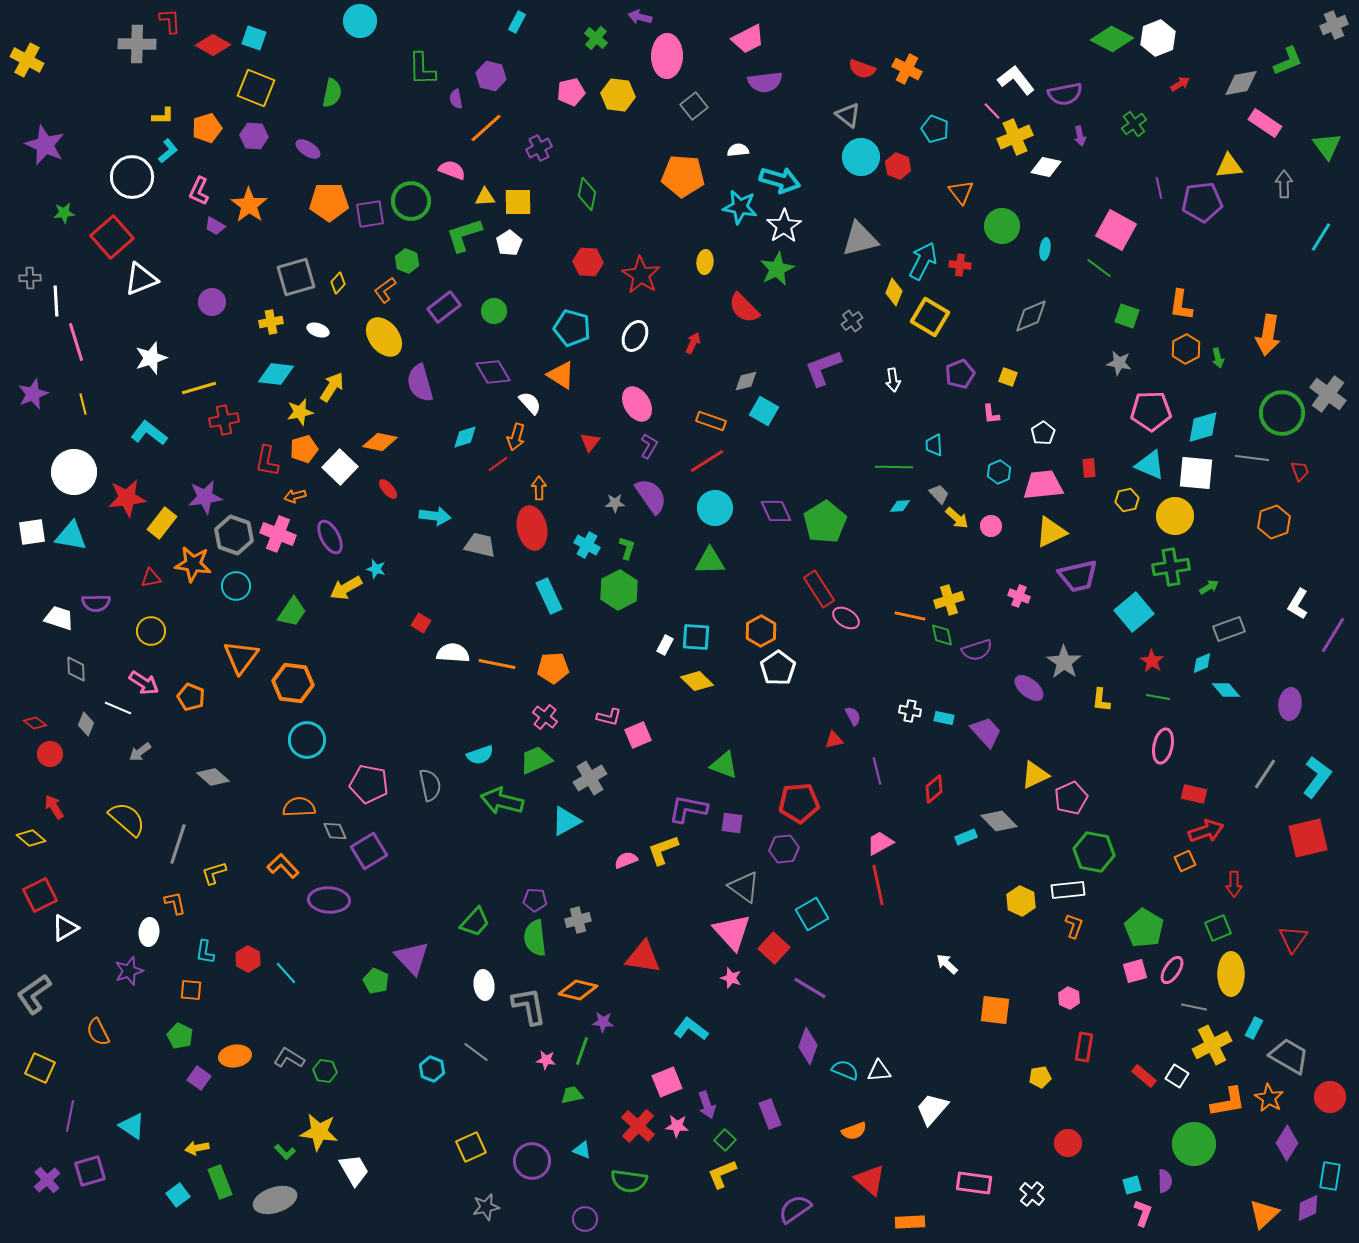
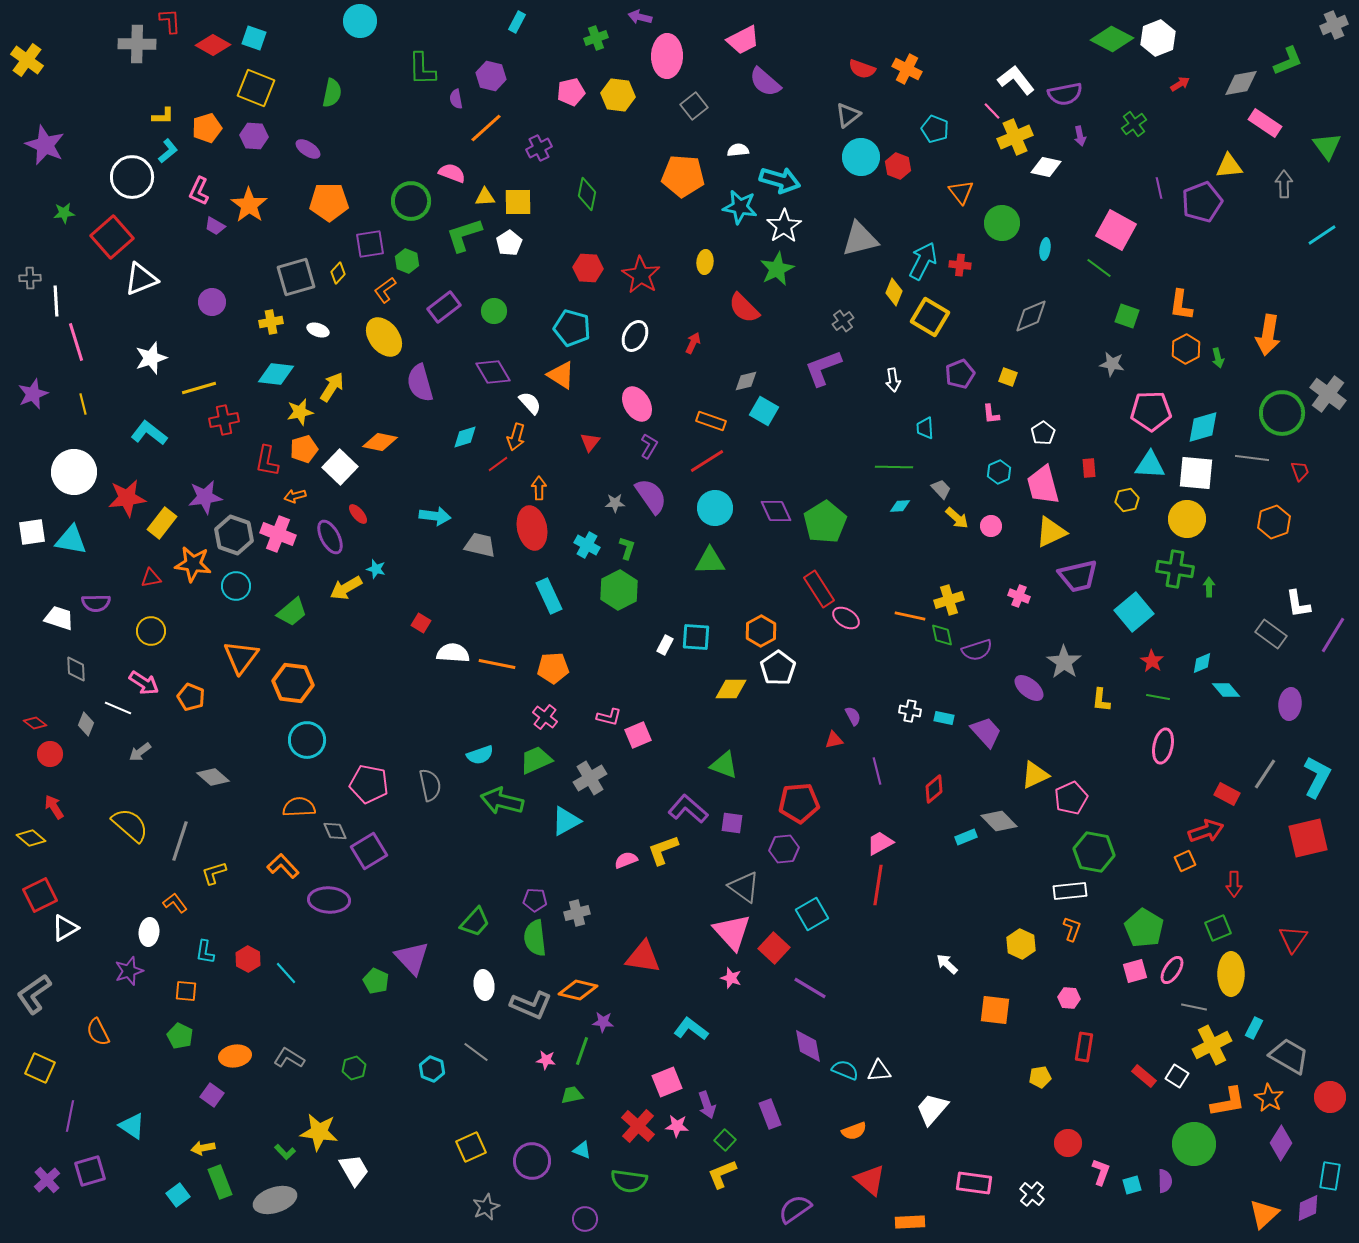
green cross at (596, 38): rotated 30 degrees clockwise
pink trapezoid at (748, 39): moved 5 px left, 1 px down
yellow cross at (27, 60): rotated 8 degrees clockwise
purple semicircle at (765, 82): rotated 48 degrees clockwise
gray triangle at (848, 115): rotated 44 degrees clockwise
pink semicircle at (452, 170): moved 3 px down
purple pentagon at (1202, 202): rotated 15 degrees counterclockwise
purple square at (370, 214): moved 30 px down
green circle at (1002, 226): moved 3 px up
cyan line at (1321, 237): moved 1 px right, 2 px up; rotated 24 degrees clockwise
red hexagon at (588, 262): moved 6 px down
yellow diamond at (338, 283): moved 10 px up
gray cross at (852, 321): moved 9 px left
gray star at (1119, 363): moved 7 px left, 1 px down
cyan trapezoid at (934, 445): moved 9 px left, 17 px up
cyan triangle at (1150, 465): rotated 20 degrees counterclockwise
pink trapezoid at (1043, 485): rotated 99 degrees counterclockwise
red ellipse at (388, 489): moved 30 px left, 25 px down
gray trapezoid at (939, 494): moved 2 px right, 5 px up
yellow circle at (1175, 516): moved 12 px right, 3 px down
cyan triangle at (71, 536): moved 4 px down
green cross at (1171, 567): moved 4 px right, 2 px down; rotated 18 degrees clockwise
green arrow at (1209, 587): rotated 60 degrees counterclockwise
white L-shape at (1298, 604): rotated 40 degrees counterclockwise
green trapezoid at (292, 612): rotated 16 degrees clockwise
gray rectangle at (1229, 629): moved 42 px right, 5 px down; rotated 56 degrees clockwise
yellow diamond at (697, 681): moved 34 px right, 8 px down; rotated 44 degrees counterclockwise
cyan L-shape at (1317, 777): rotated 9 degrees counterclockwise
red rectangle at (1194, 794): moved 33 px right; rotated 15 degrees clockwise
purple L-shape at (688, 809): rotated 30 degrees clockwise
yellow semicircle at (127, 819): moved 3 px right, 6 px down
gray line at (178, 844): moved 2 px right, 3 px up
red line at (878, 885): rotated 21 degrees clockwise
white rectangle at (1068, 890): moved 2 px right, 1 px down
yellow hexagon at (1021, 901): moved 43 px down
orange L-shape at (175, 903): rotated 25 degrees counterclockwise
gray cross at (578, 920): moved 1 px left, 7 px up
orange L-shape at (1074, 926): moved 2 px left, 3 px down
orange square at (191, 990): moved 5 px left, 1 px down
pink hexagon at (1069, 998): rotated 20 degrees counterclockwise
gray L-shape at (529, 1006): moved 2 px right, 1 px up; rotated 123 degrees clockwise
purple diamond at (808, 1046): rotated 30 degrees counterclockwise
green hexagon at (325, 1071): moved 29 px right, 3 px up; rotated 25 degrees counterclockwise
purple square at (199, 1078): moved 13 px right, 17 px down
purple diamond at (1287, 1143): moved 6 px left
yellow arrow at (197, 1148): moved 6 px right
gray star at (486, 1207): rotated 12 degrees counterclockwise
pink L-shape at (1143, 1213): moved 42 px left, 41 px up
